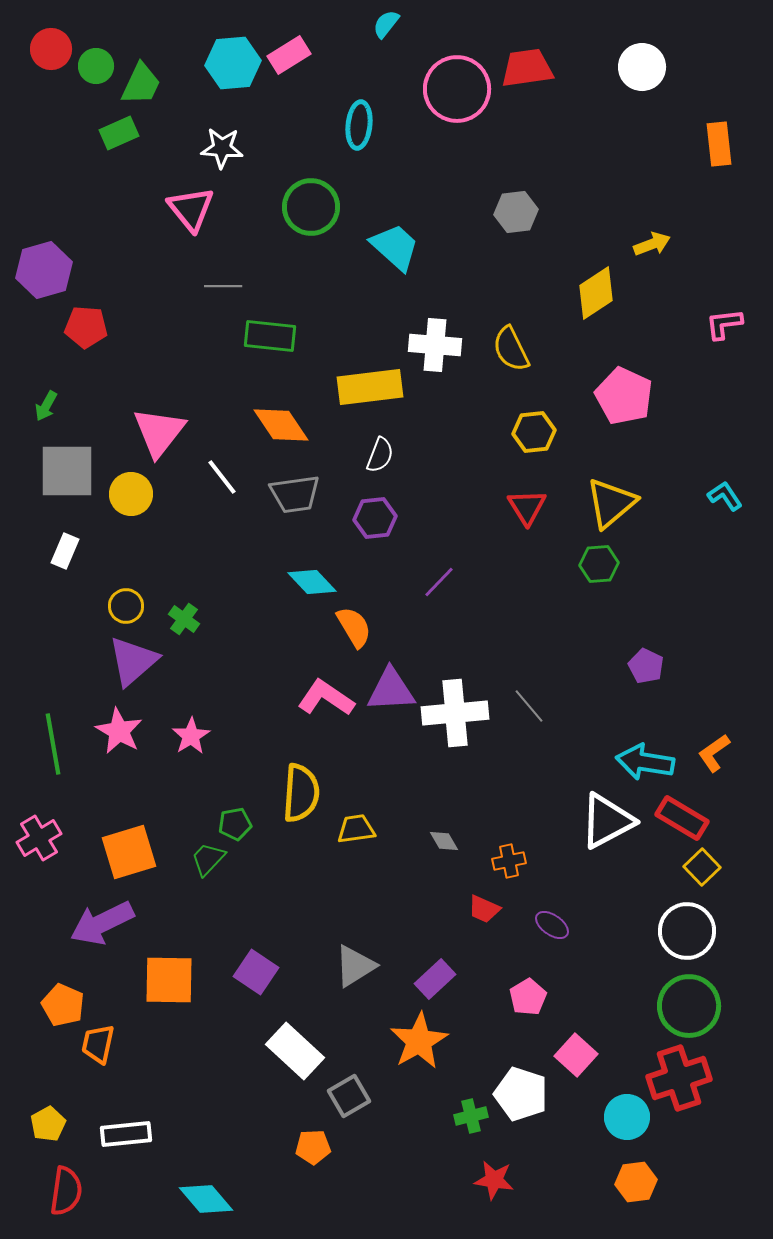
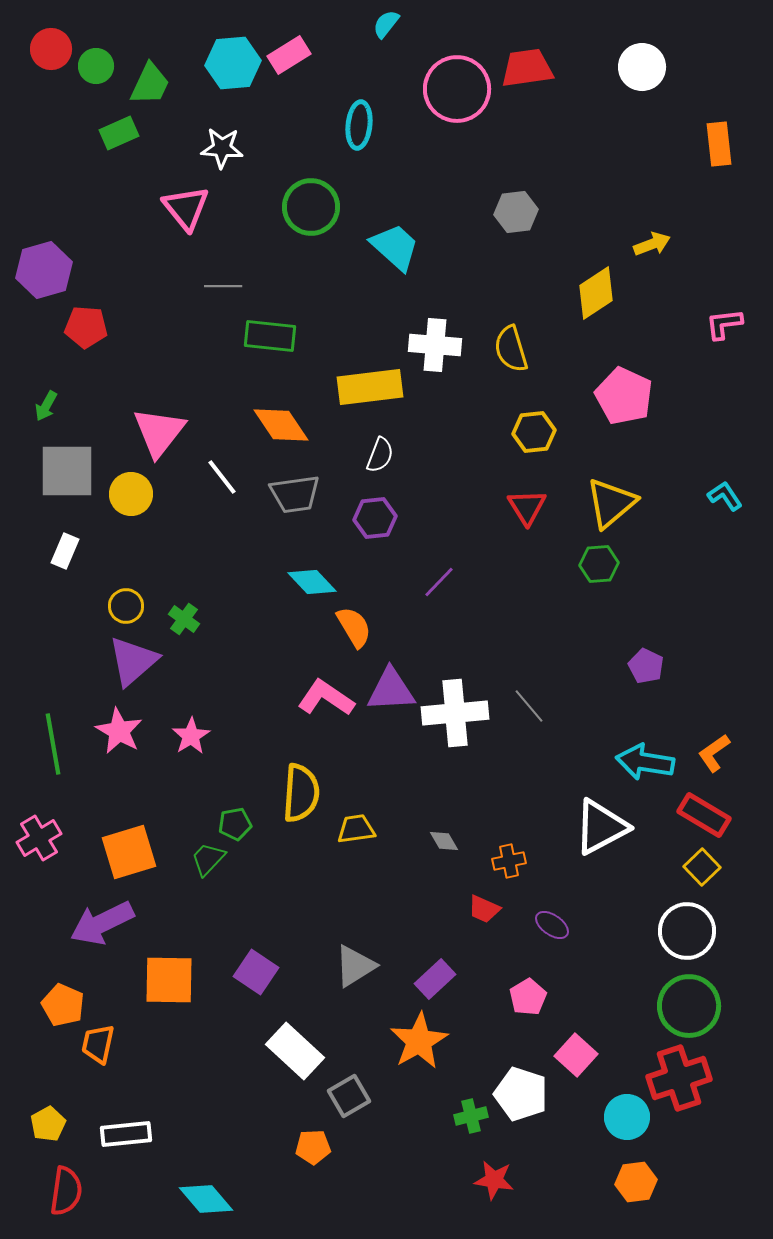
green trapezoid at (141, 84): moved 9 px right
pink triangle at (191, 209): moved 5 px left, 1 px up
yellow semicircle at (511, 349): rotated 9 degrees clockwise
red rectangle at (682, 818): moved 22 px right, 3 px up
white triangle at (607, 821): moved 6 px left, 6 px down
